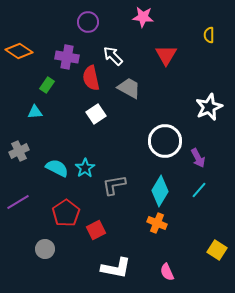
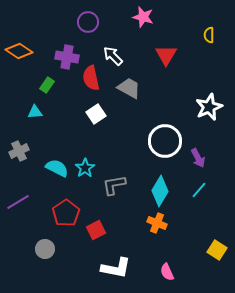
pink star: rotated 10 degrees clockwise
